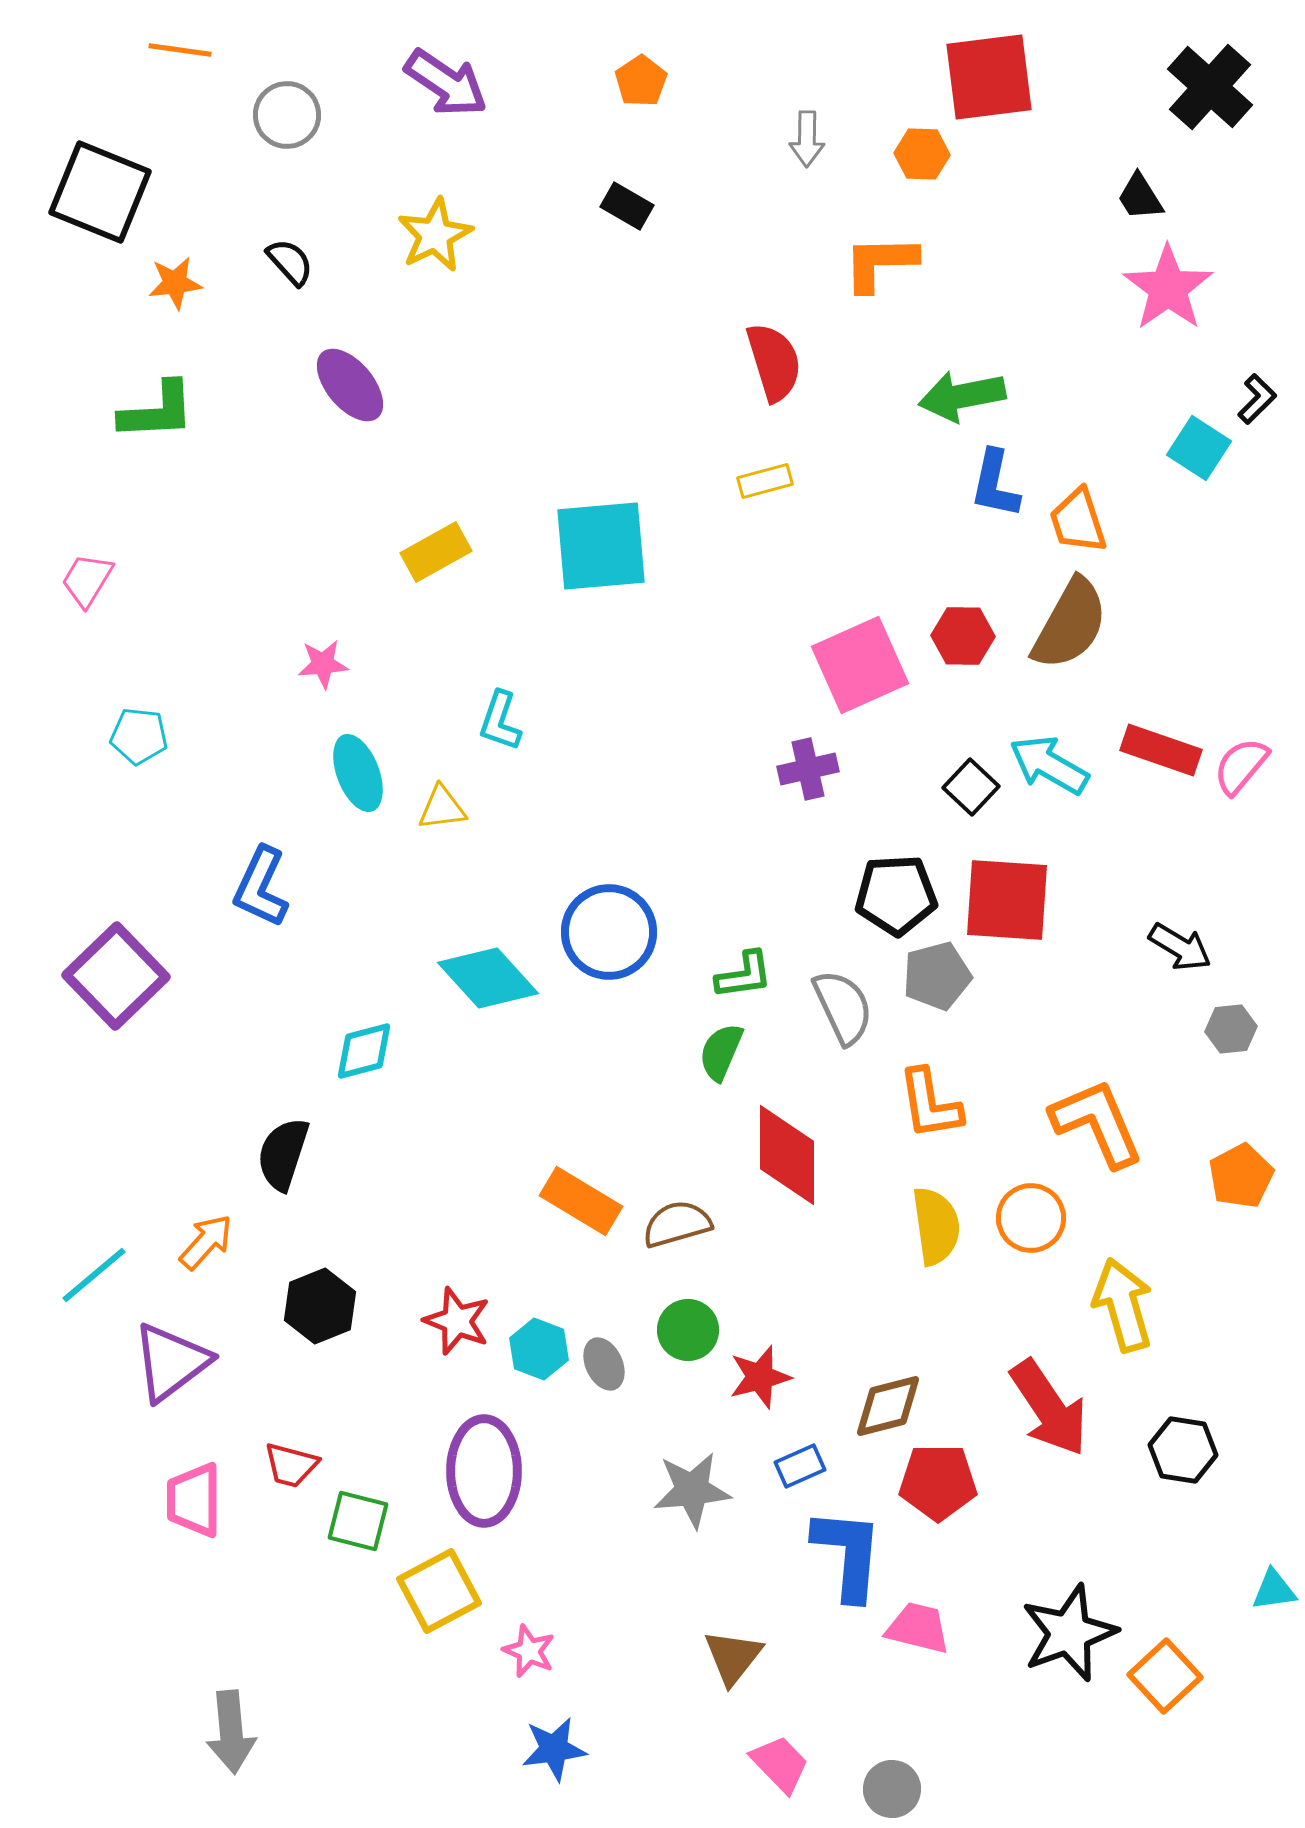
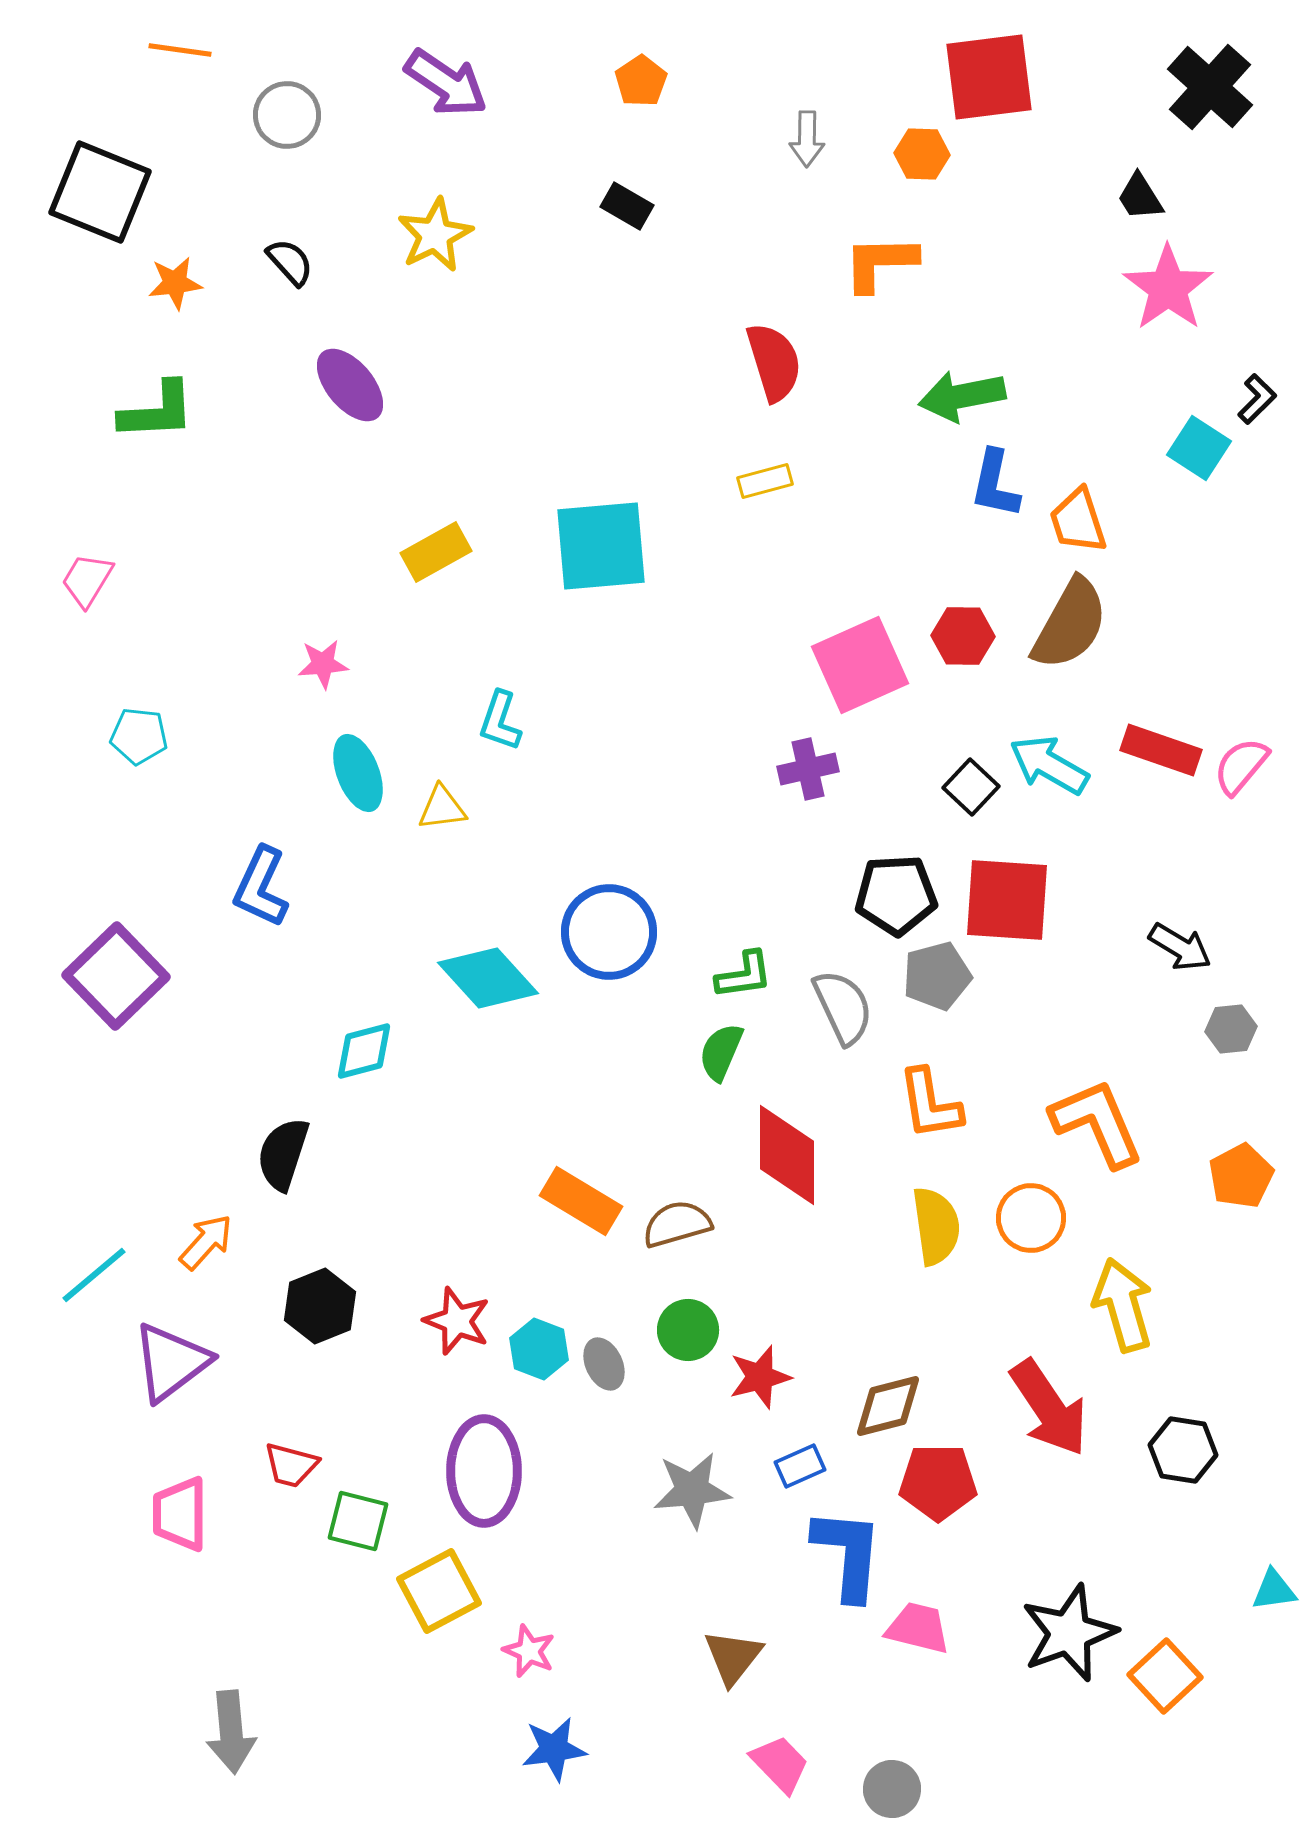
pink trapezoid at (194, 1500): moved 14 px left, 14 px down
